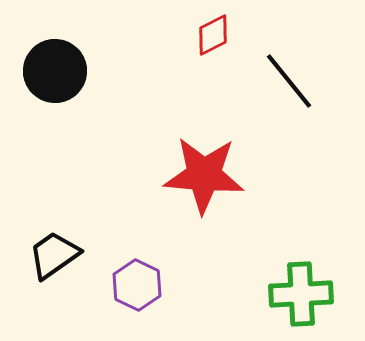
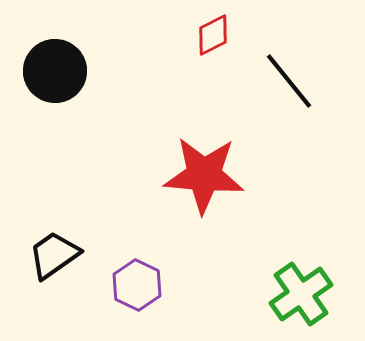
green cross: rotated 32 degrees counterclockwise
